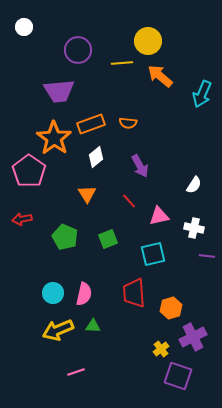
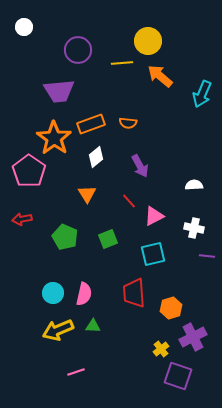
white semicircle: rotated 126 degrees counterclockwise
pink triangle: moved 5 px left; rotated 15 degrees counterclockwise
